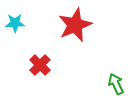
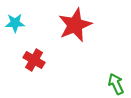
red cross: moved 6 px left, 5 px up; rotated 15 degrees counterclockwise
